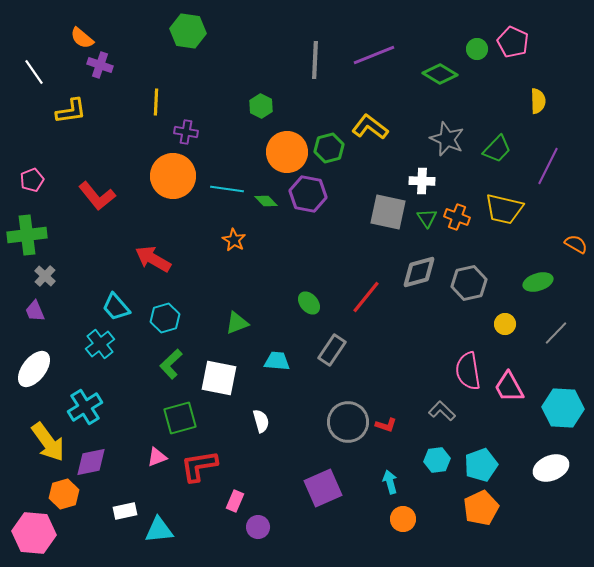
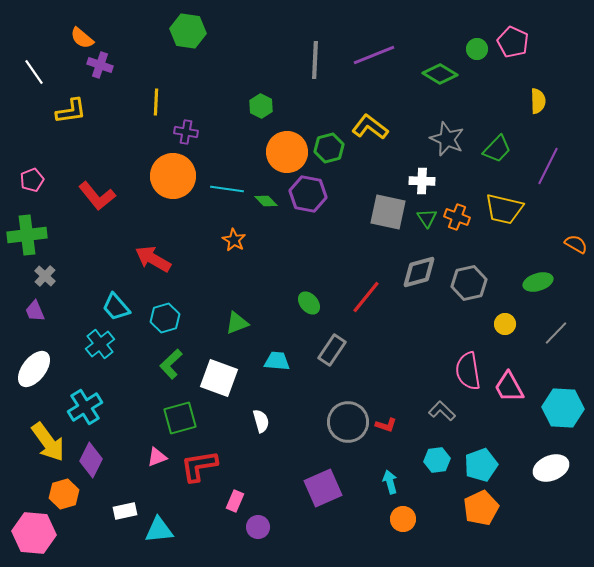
white square at (219, 378): rotated 9 degrees clockwise
purple diamond at (91, 462): moved 2 px up; rotated 52 degrees counterclockwise
